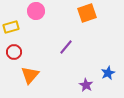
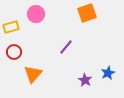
pink circle: moved 3 px down
orange triangle: moved 3 px right, 1 px up
purple star: moved 1 px left, 5 px up
